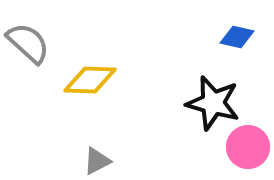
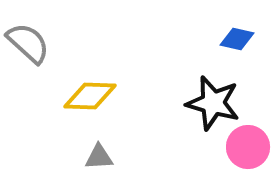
blue diamond: moved 2 px down
yellow diamond: moved 16 px down
gray triangle: moved 2 px right, 4 px up; rotated 24 degrees clockwise
